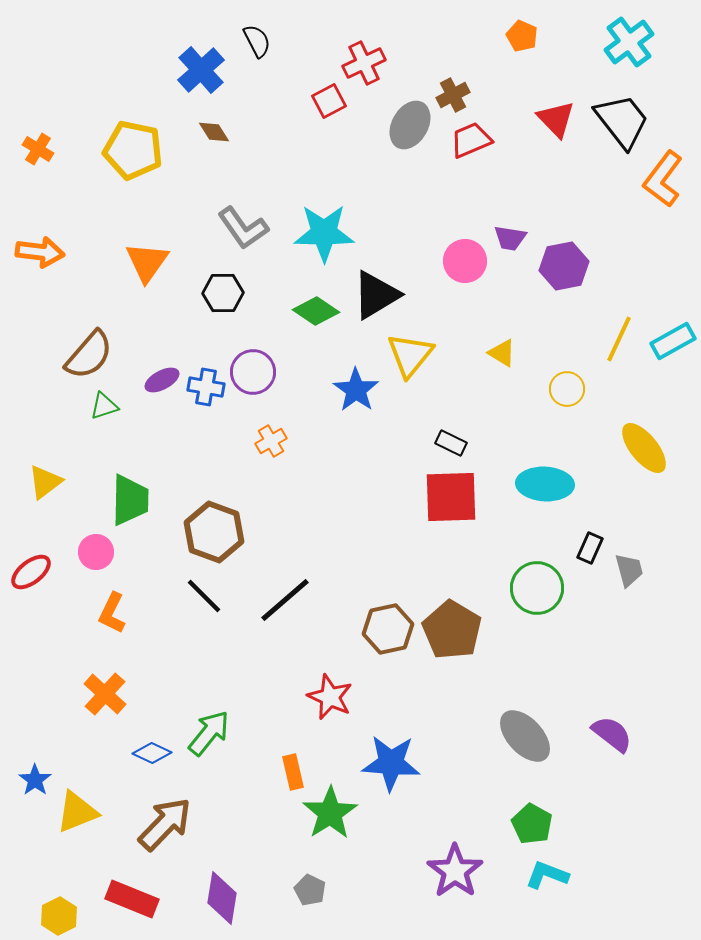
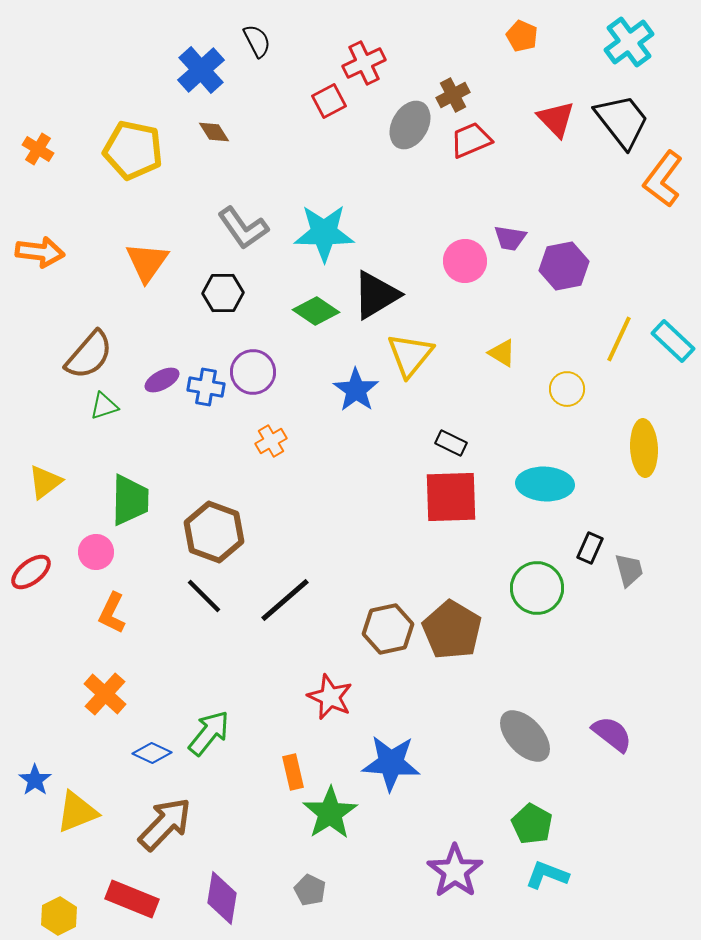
cyan rectangle at (673, 341): rotated 72 degrees clockwise
yellow ellipse at (644, 448): rotated 36 degrees clockwise
